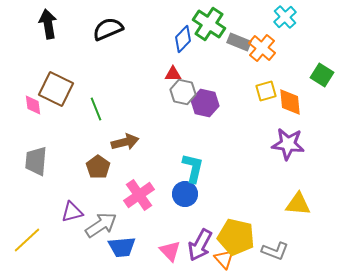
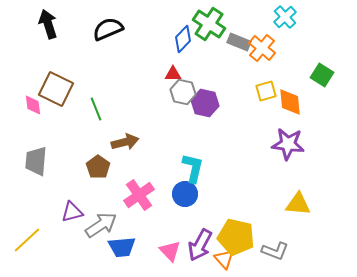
black arrow: rotated 8 degrees counterclockwise
